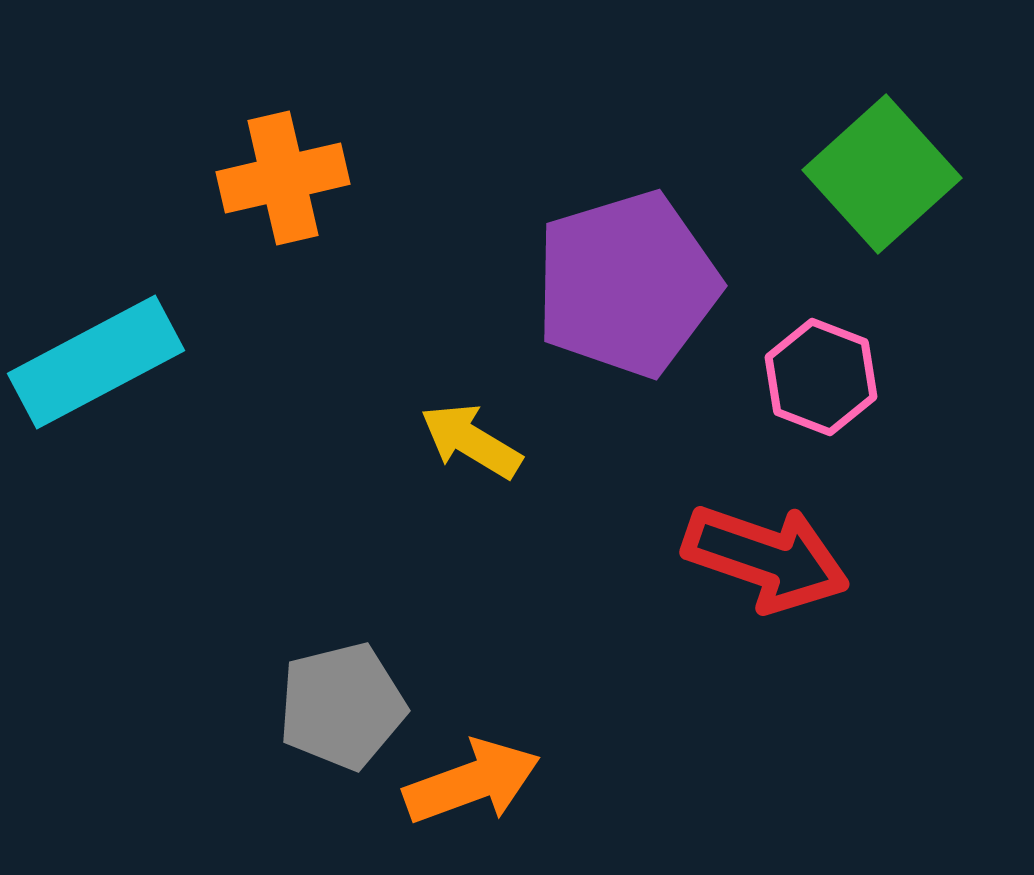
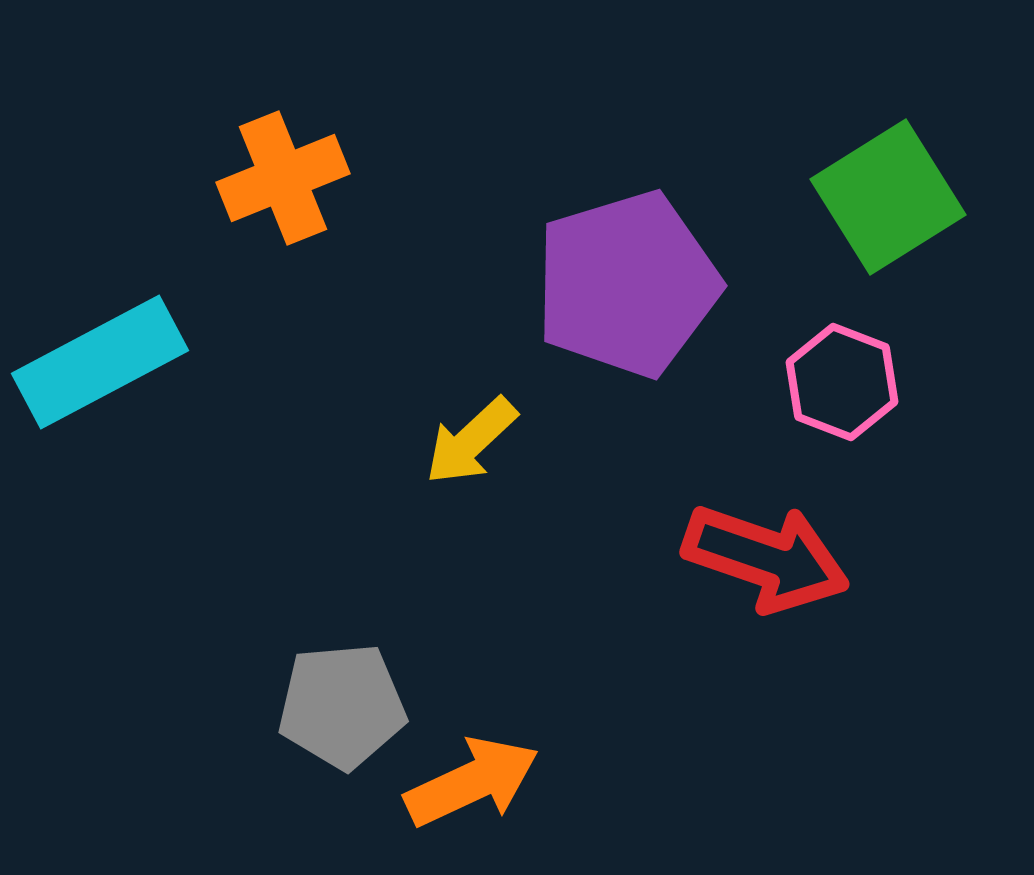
green square: moved 6 px right, 23 px down; rotated 10 degrees clockwise
orange cross: rotated 9 degrees counterclockwise
cyan rectangle: moved 4 px right
pink hexagon: moved 21 px right, 5 px down
yellow arrow: rotated 74 degrees counterclockwise
gray pentagon: rotated 9 degrees clockwise
orange arrow: rotated 5 degrees counterclockwise
